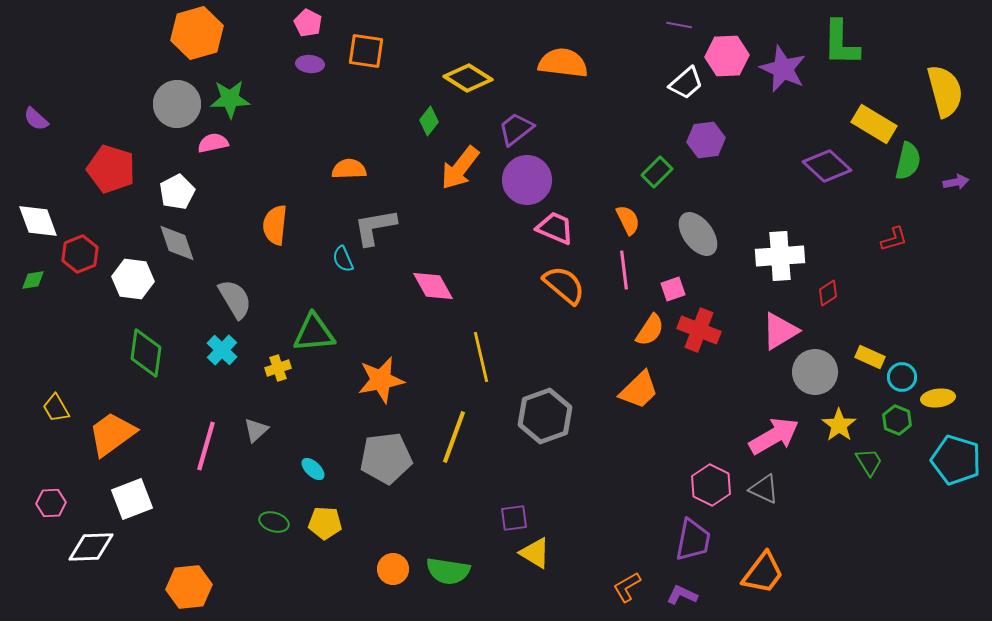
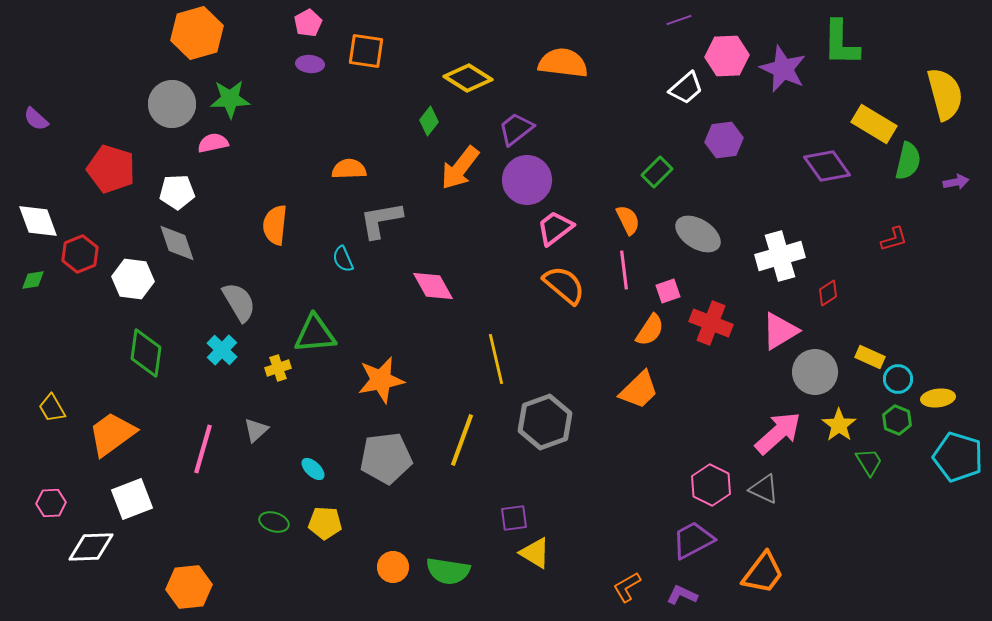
pink pentagon at (308, 23): rotated 16 degrees clockwise
purple line at (679, 25): moved 5 px up; rotated 30 degrees counterclockwise
white trapezoid at (686, 83): moved 5 px down
yellow semicircle at (945, 91): moved 3 px down
gray circle at (177, 104): moved 5 px left
purple hexagon at (706, 140): moved 18 px right
purple diamond at (827, 166): rotated 12 degrees clockwise
white pentagon at (177, 192): rotated 24 degrees clockwise
gray L-shape at (375, 227): moved 6 px right, 7 px up
pink trapezoid at (555, 228): rotated 60 degrees counterclockwise
gray ellipse at (698, 234): rotated 21 degrees counterclockwise
white cross at (780, 256): rotated 12 degrees counterclockwise
pink square at (673, 289): moved 5 px left, 2 px down
gray semicircle at (235, 299): moved 4 px right, 3 px down
red cross at (699, 330): moved 12 px right, 7 px up
green triangle at (314, 333): moved 1 px right, 1 px down
yellow line at (481, 357): moved 15 px right, 2 px down
cyan circle at (902, 377): moved 4 px left, 2 px down
yellow trapezoid at (56, 408): moved 4 px left
gray hexagon at (545, 416): moved 6 px down
pink arrow at (774, 436): moved 4 px right, 3 px up; rotated 12 degrees counterclockwise
yellow line at (454, 437): moved 8 px right, 3 px down
pink line at (206, 446): moved 3 px left, 3 px down
cyan pentagon at (956, 460): moved 2 px right, 3 px up
purple trapezoid at (693, 540): rotated 129 degrees counterclockwise
orange circle at (393, 569): moved 2 px up
